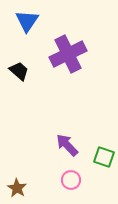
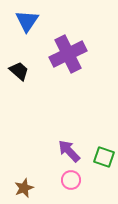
purple arrow: moved 2 px right, 6 px down
brown star: moved 7 px right; rotated 18 degrees clockwise
